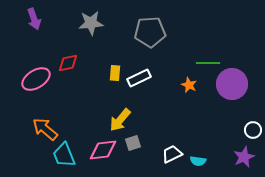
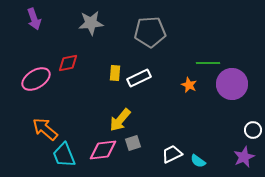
cyan semicircle: rotated 28 degrees clockwise
